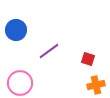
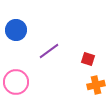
pink circle: moved 4 px left, 1 px up
